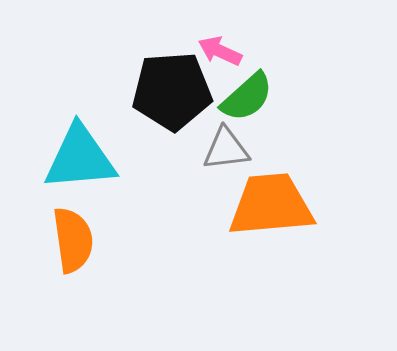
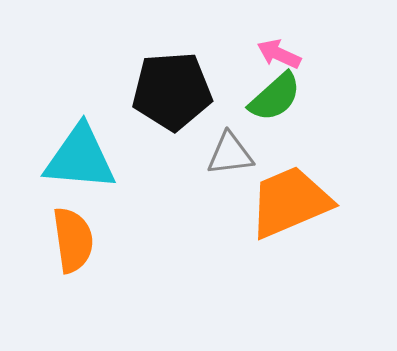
pink arrow: moved 59 px right, 3 px down
green semicircle: moved 28 px right
gray triangle: moved 4 px right, 5 px down
cyan triangle: rotated 10 degrees clockwise
orange trapezoid: moved 19 px right, 3 px up; rotated 18 degrees counterclockwise
